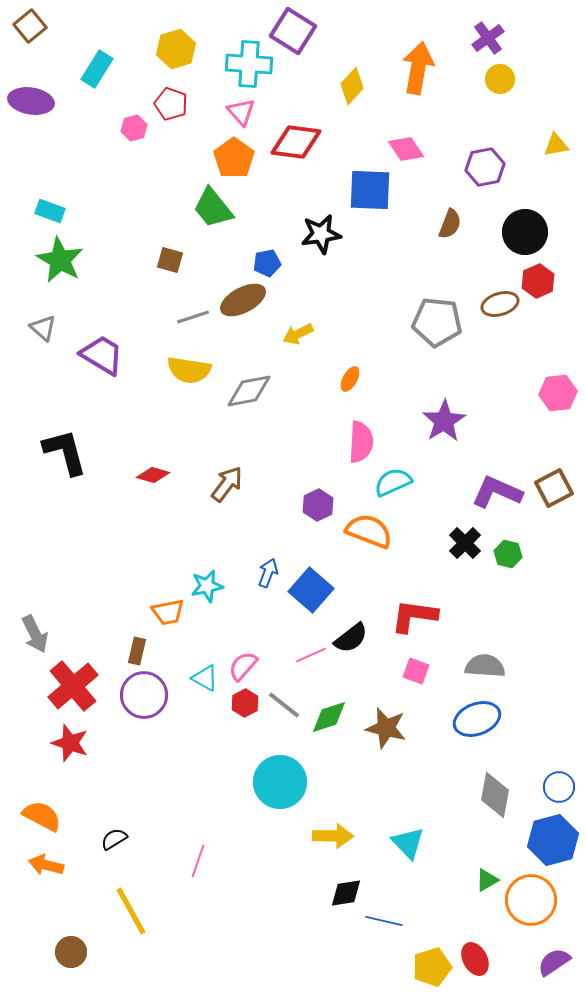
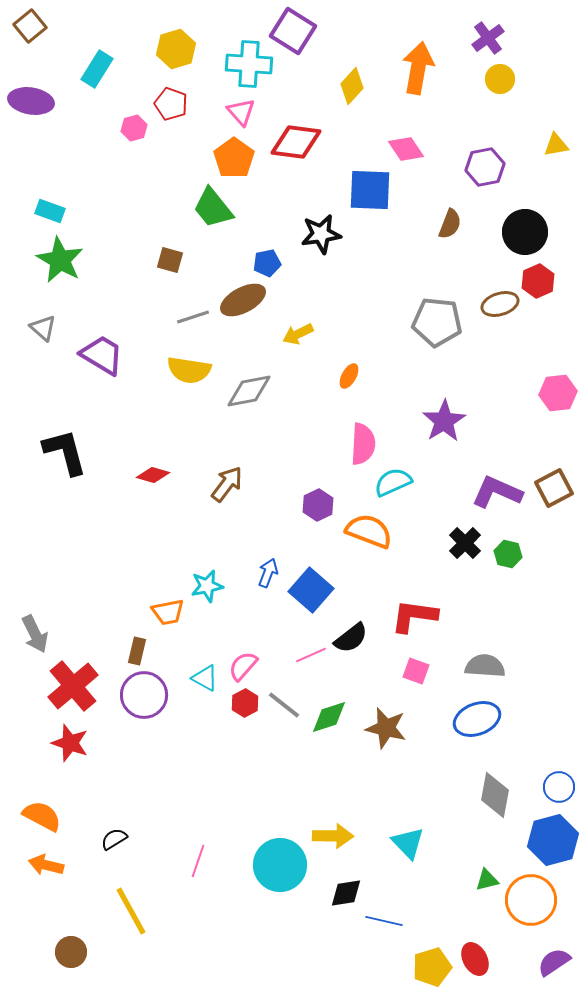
orange ellipse at (350, 379): moved 1 px left, 3 px up
pink semicircle at (361, 442): moved 2 px right, 2 px down
cyan circle at (280, 782): moved 83 px down
green triangle at (487, 880): rotated 15 degrees clockwise
